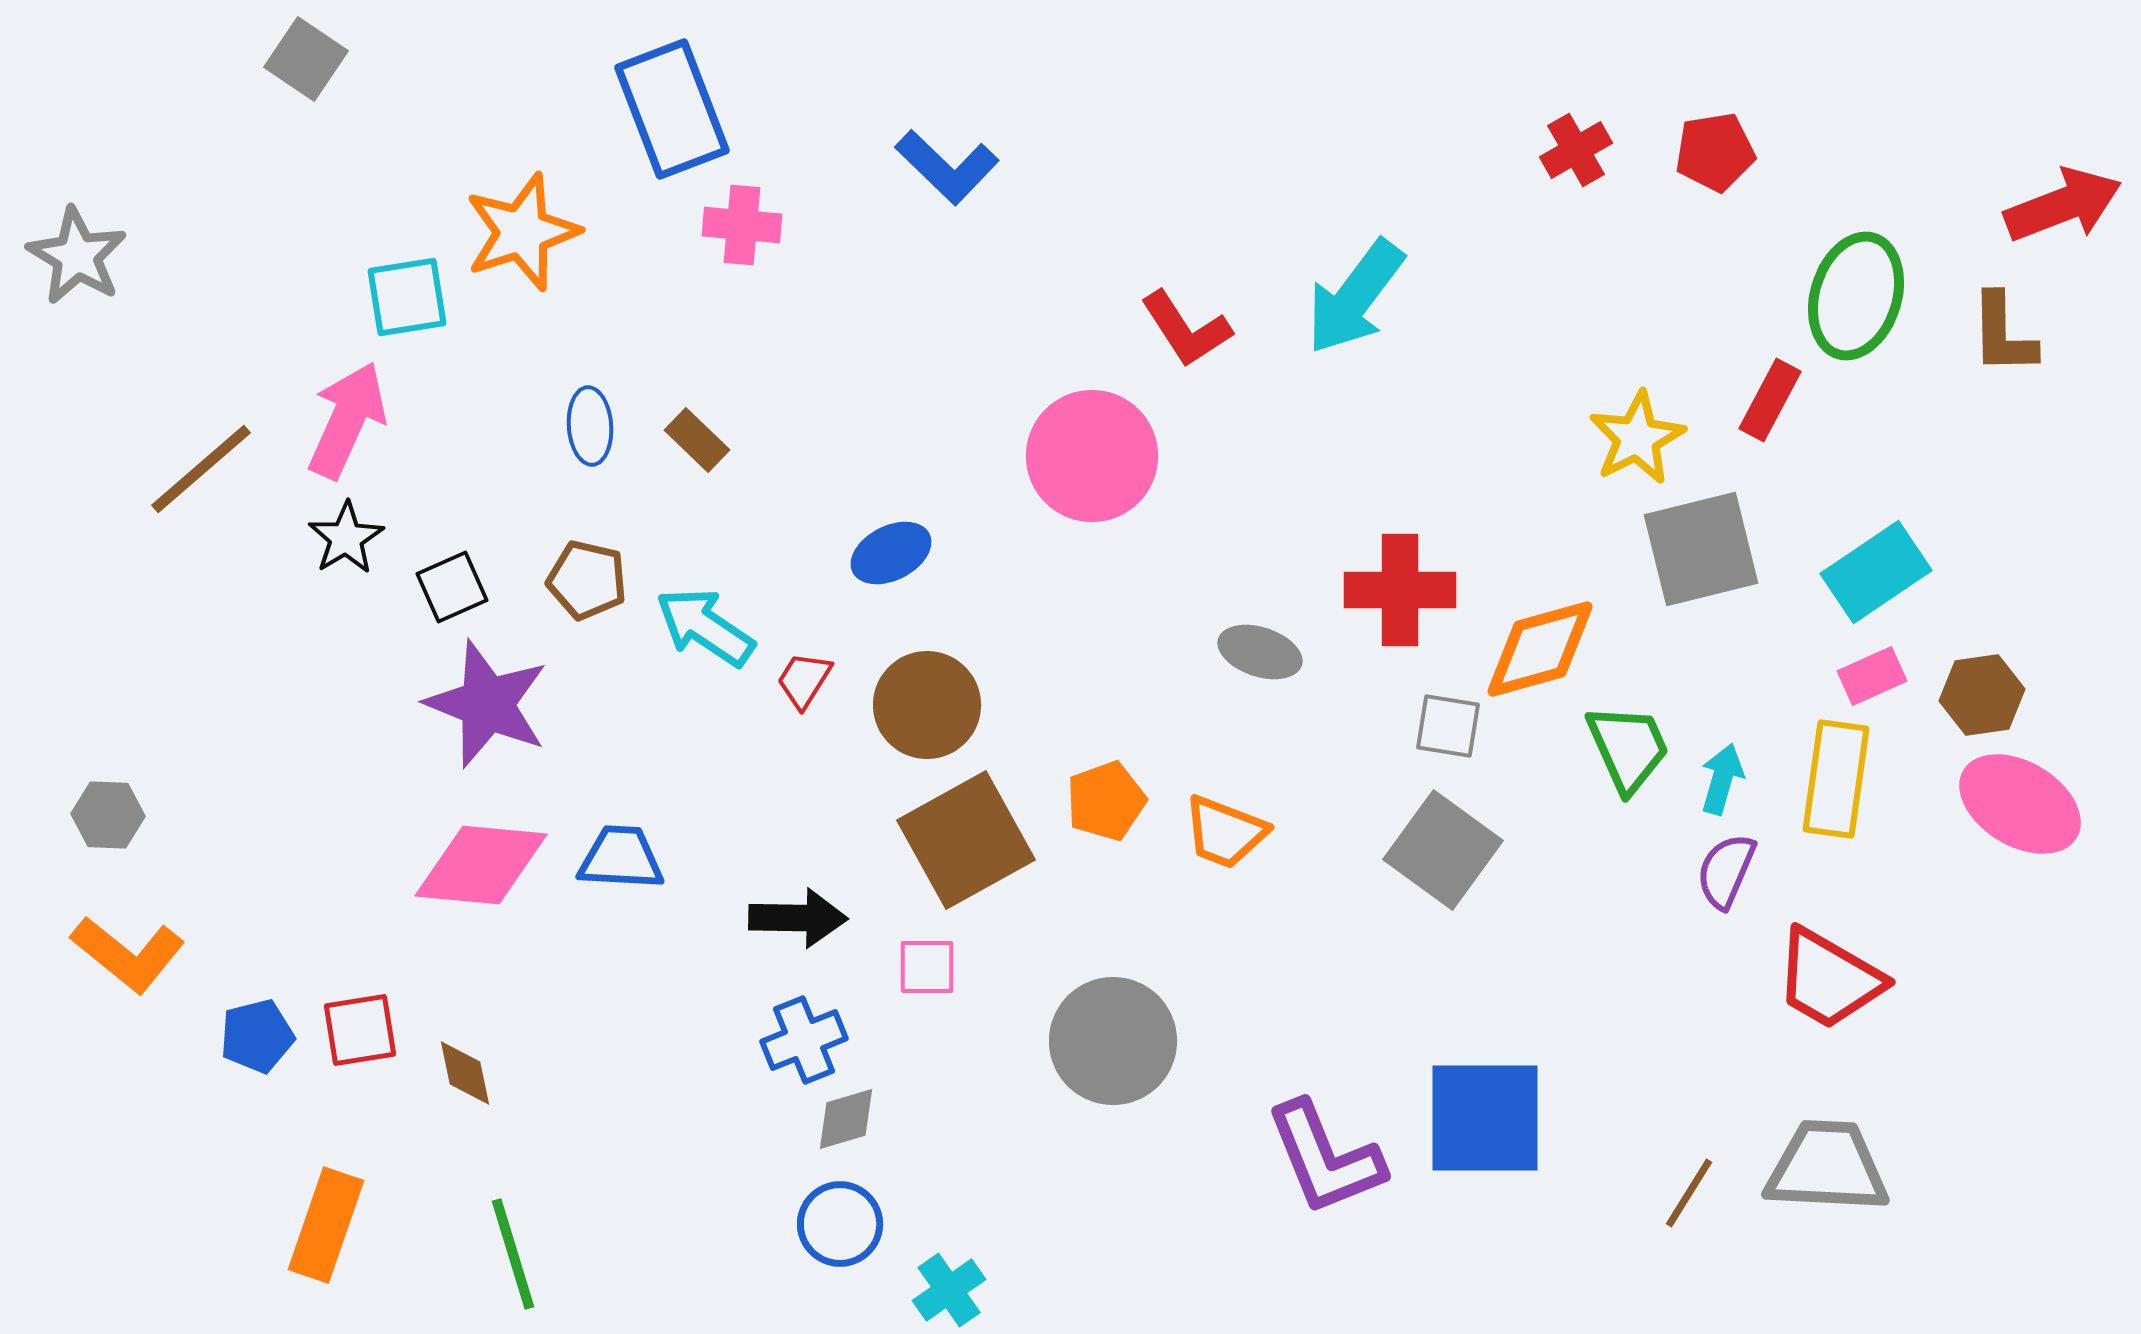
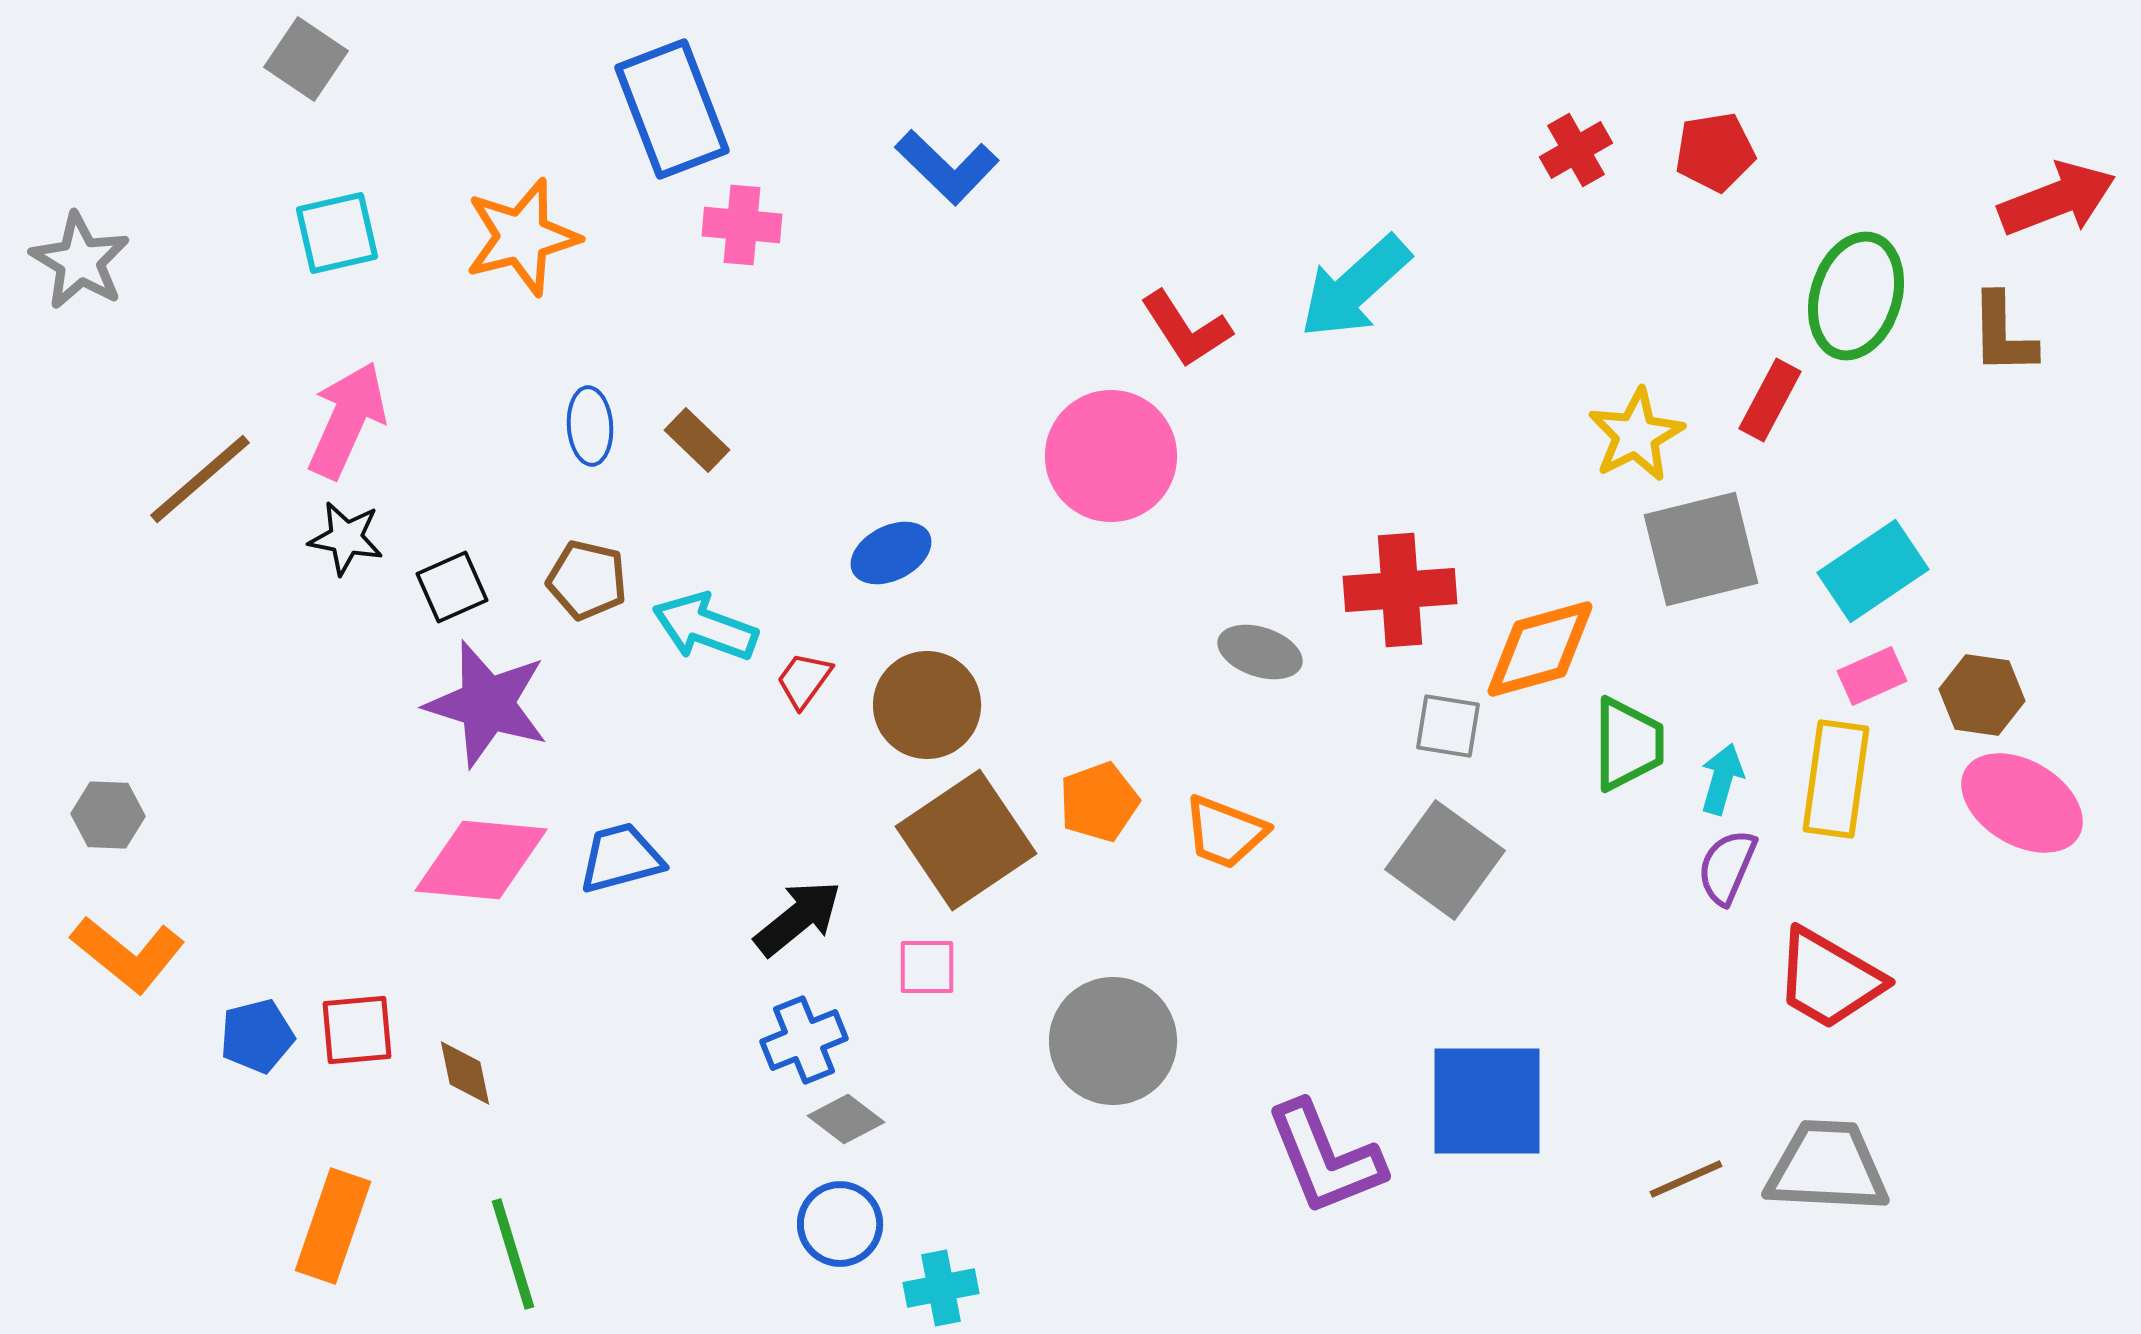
red arrow at (2063, 205): moved 6 px left, 6 px up
orange star at (522, 232): moved 5 px down; rotated 4 degrees clockwise
gray star at (77, 256): moved 3 px right, 5 px down
cyan square at (407, 297): moved 70 px left, 64 px up; rotated 4 degrees counterclockwise
cyan arrow at (1355, 297): moved 10 px up; rotated 11 degrees clockwise
yellow star at (1637, 438): moved 1 px left, 3 px up
pink circle at (1092, 456): moved 19 px right
brown line at (201, 469): moved 1 px left, 10 px down
black star at (346, 538): rotated 30 degrees counterclockwise
cyan rectangle at (1876, 572): moved 3 px left, 1 px up
red cross at (1400, 590): rotated 4 degrees counterclockwise
cyan arrow at (705, 627): rotated 14 degrees counterclockwise
red trapezoid at (804, 680): rotated 4 degrees clockwise
brown hexagon at (1982, 695): rotated 16 degrees clockwise
purple star at (487, 704): rotated 5 degrees counterclockwise
green trapezoid at (1628, 748): moved 4 px up; rotated 24 degrees clockwise
orange pentagon at (1106, 801): moved 7 px left, 1 px down
pink ellipse at (2020, 804): moved 2 px right, 1 px up
brown square at (966, 840): rotated 5 degrees counterclockwise
gray square at (1443, 850): moved 2 px right, 10 px down
blue trapezoid at (621, 858): rotated 18 degrees counterclockwise
pink diamond at (481, 865): moved 5 px up
purple semicircle at (1726, 871): moved 1 px right, 4 px up
black arrow at (798, 918): rotated 40 degrees counterclockwise
red square at (360, 1030): moved 3 px left; rotated 4 degrees clockwise
blue square at (1485, 1118): moved 2 px right, 17 px up
gray diamond at (846, 1119): rotated 54 degrees clockwise
brown line at (1689, 1193): moved 3 px left, 14 px up; rotated 34 degrees clockwise
orange rectangle at (326, 1225): moved 7 px right, 1 px down
cyan cross at (949, 1290): moved 8 px left, 2 px up; rotated 24 degrees clockwise
